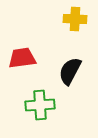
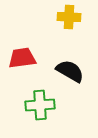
yellow cross: moved 6 px left, 2 px up
black semicircle: rotated 92 degrees clockwise
